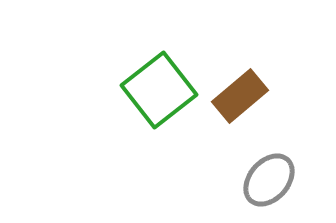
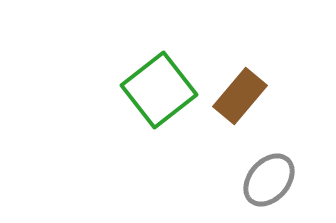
brown rectangle: rotated 10 degrees counterclockwise
